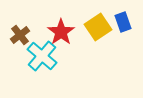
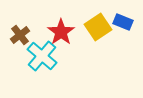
blue rectangle: rotated 48 degrees counterclockwise
